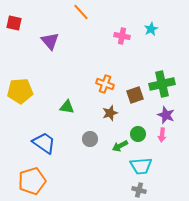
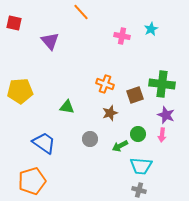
green cross: rotated 20 degrees clockwise
cyan trapezoid: rotated 10 degrees clockwise
